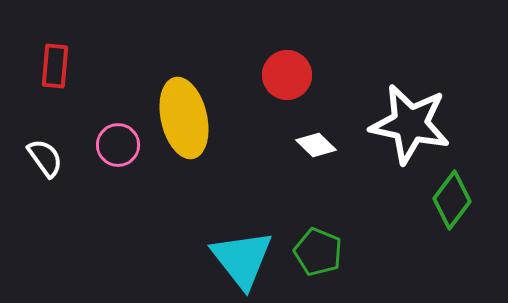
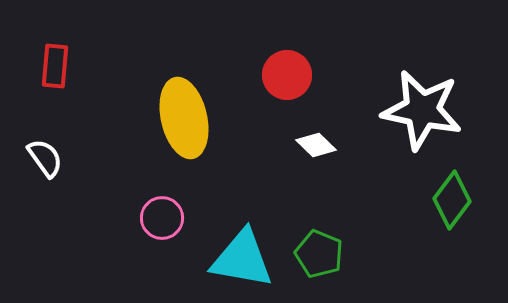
white star: moved 12 px right, 14 px up
pink circle: moved 44 px right, 73 px down
green pentagon: moved 1 px right, 2 px down
cyan triangle: rotated 42 degrees counterclockwise
